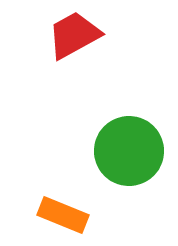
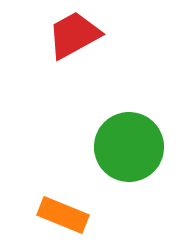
green circle: moved 4 px up
